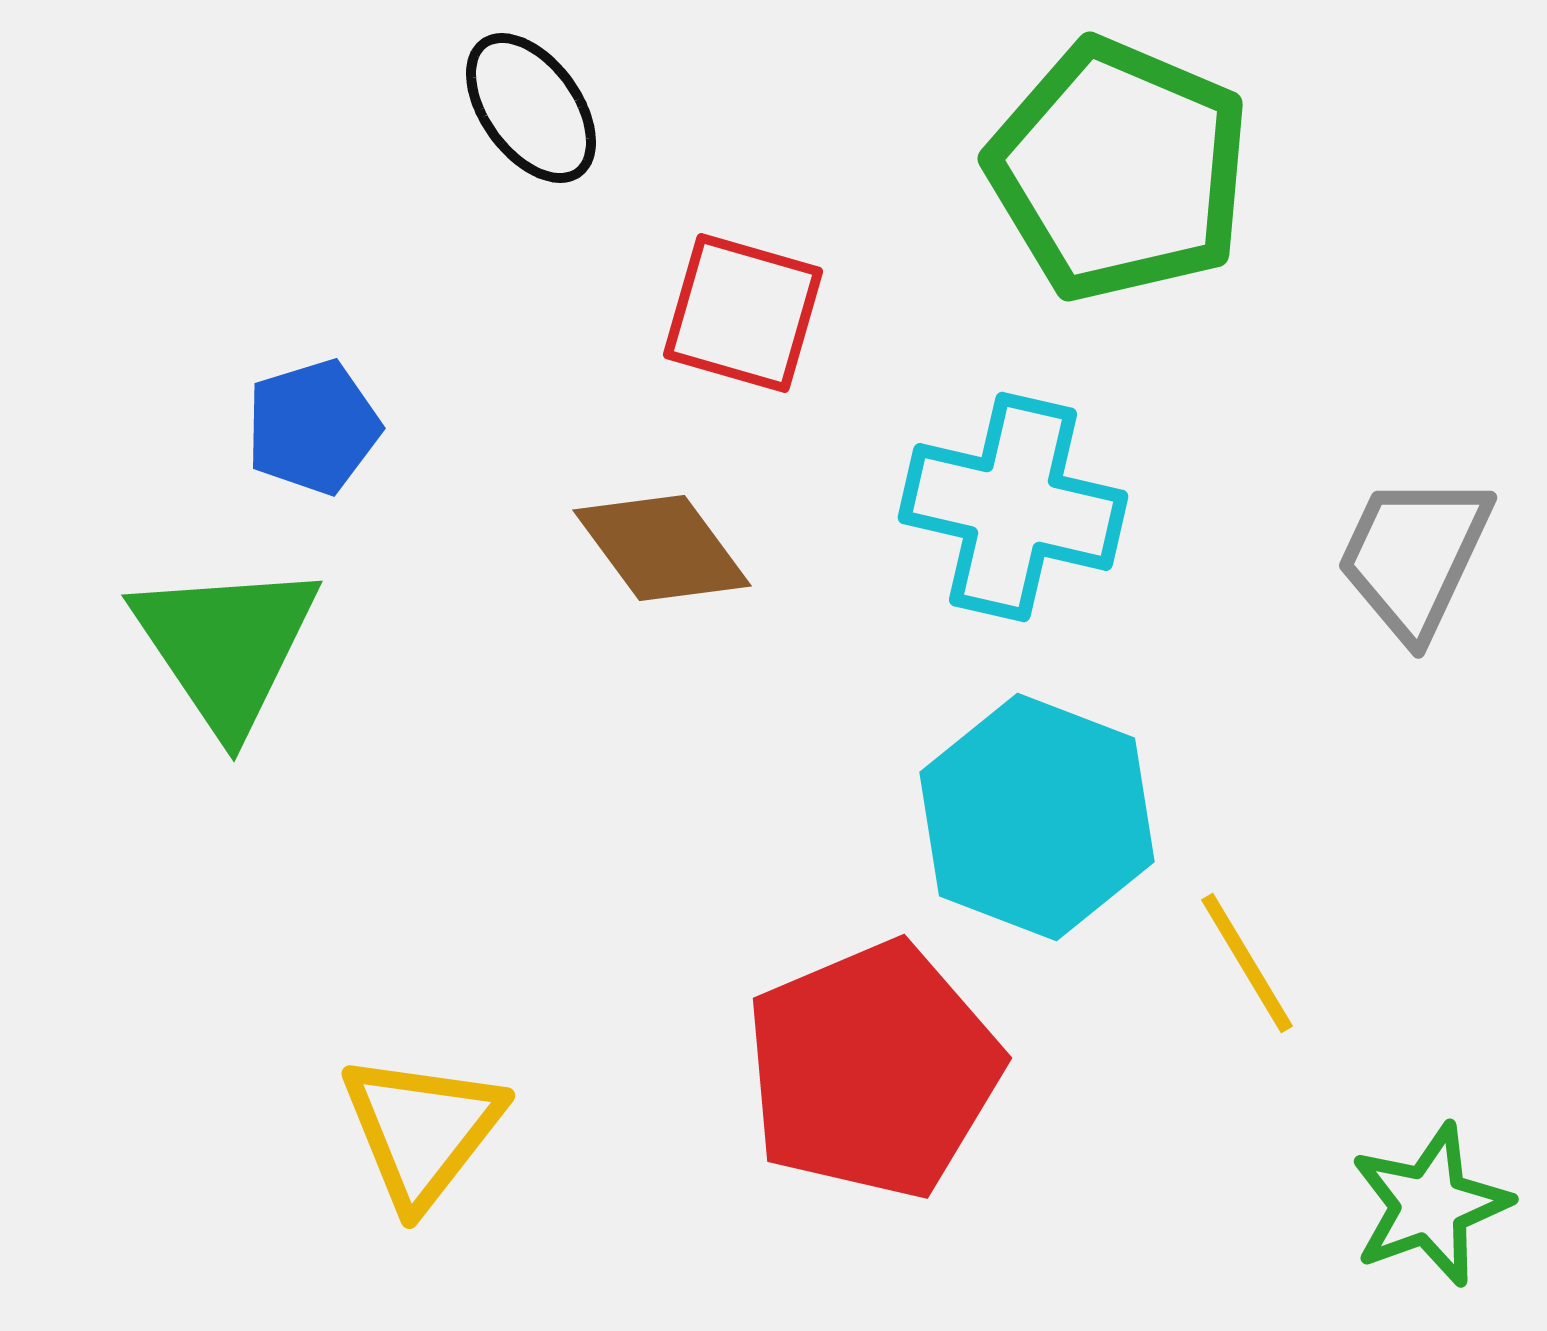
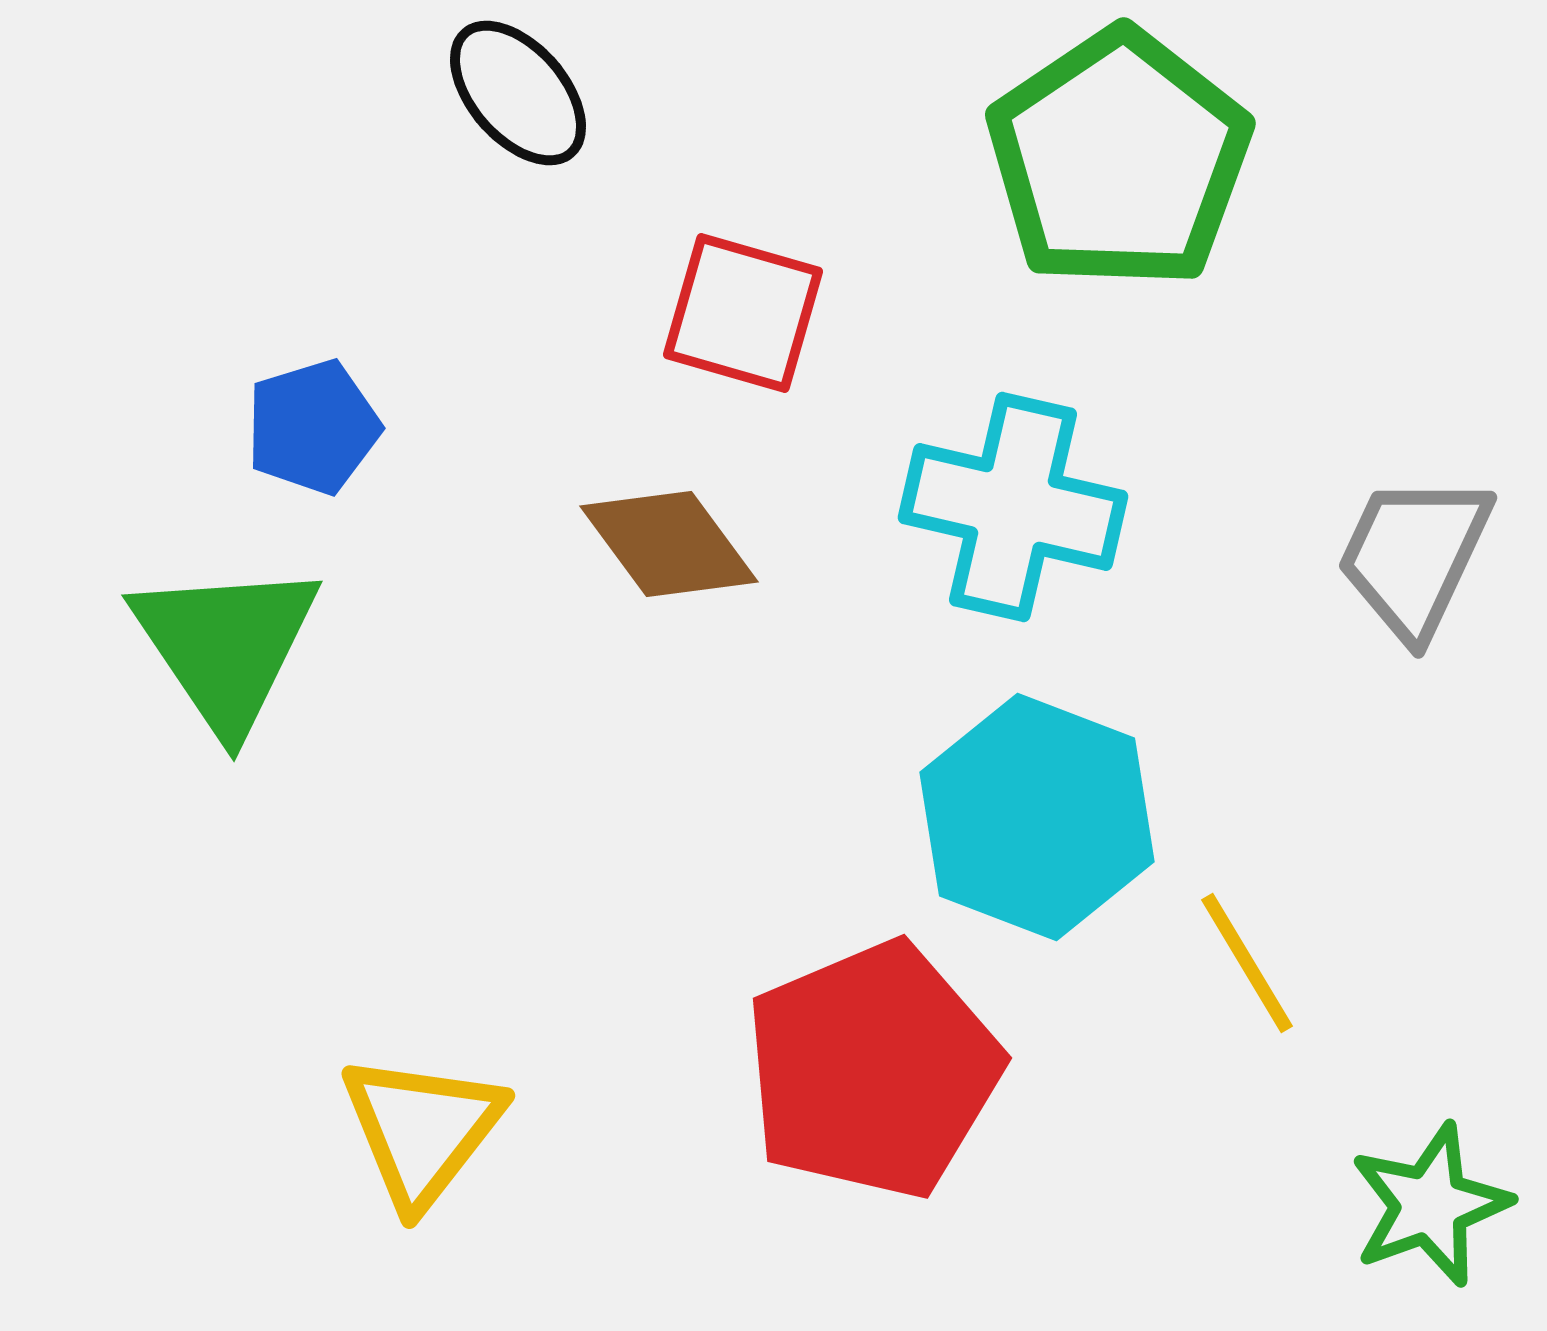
black ellipse: moved 13 px left, 15 px up; rotated 5 degrees counterclockwise
green pentagon: moved 11 px up; rotated 15 degrees clockwise
brown diamond: moved 7 px right, 4 px up
